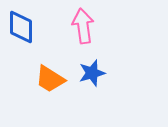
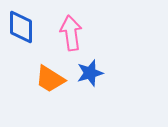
pink arrow: moved 12 px left, 7 px down
blue star: moved 2 px left
